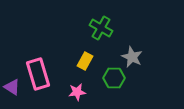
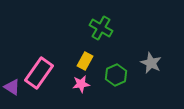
gray star: moved 19 px right, 6 px down
pink rectangle: moved 1 px right, 1 px up; rotated 52 degrees clockwise
green hexagon: moved 2 px right, 3 px up; rotated 25 degrees counterclockwise
pink star: moved 4 px right, 8 px up
